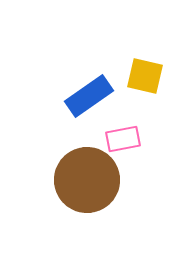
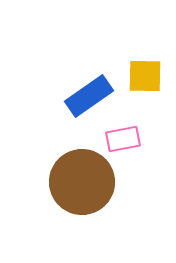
yellow square: rotated 12 degrees counterclockwise
brown circle: moved 5 px left, 2 px down
